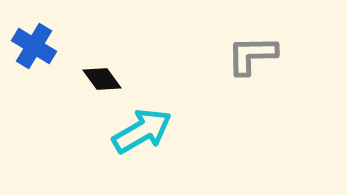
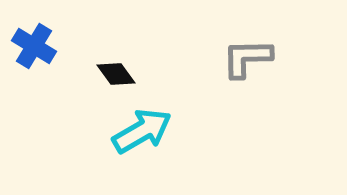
gray L-shape: moved 5 px left, 3 px down
black diamond: moved 14 px right, 5 px up
